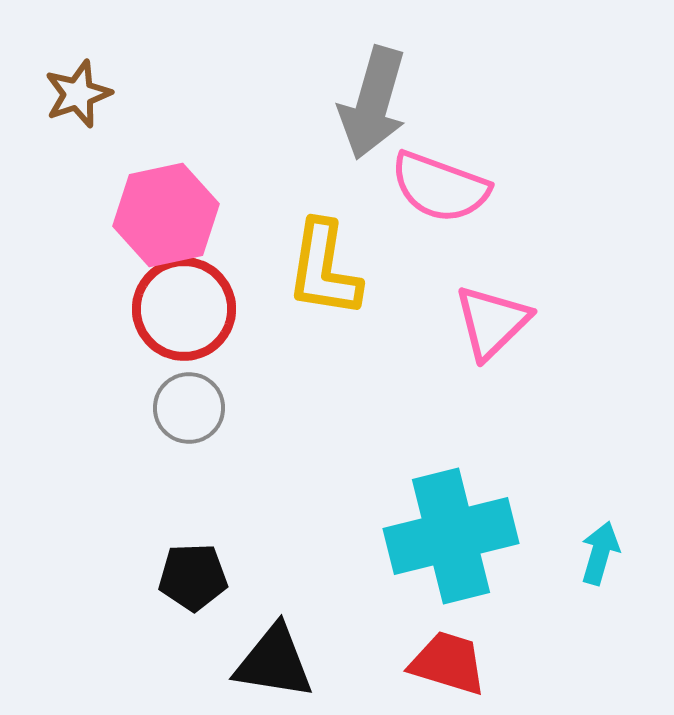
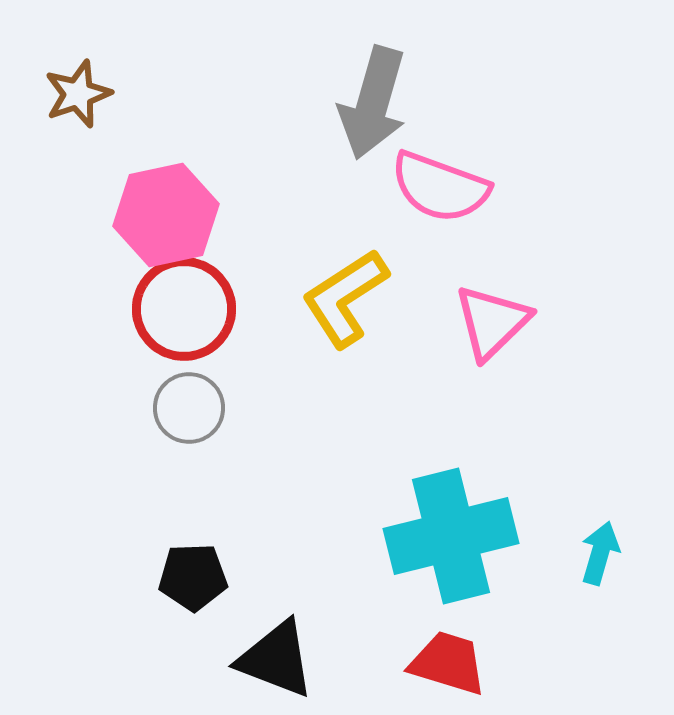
yellow L-shape: moved 21 px right, 29 px down; rotated 48 degrees clockwise
black triangle: moved 2 px right, 3 px up; rotated 12 degrees clockwise
